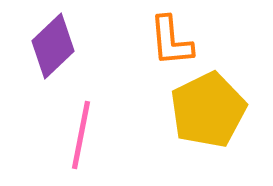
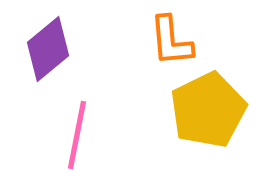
purple diamond: moved 5 px left, 3 px down; rotated 4 degrees clockwise
pink line: moved 4 px left
